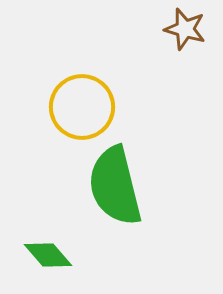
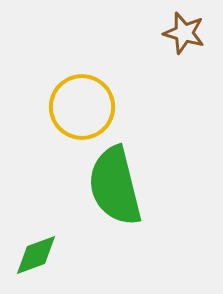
brown star: moved 1 px left, 4 px down
green diamond: moved 12 px left; rotated 69 degrees counterclockwise
